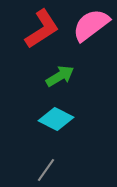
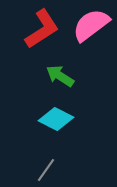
green arrow: rotated 116 degrees counterclockwise
